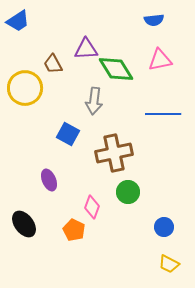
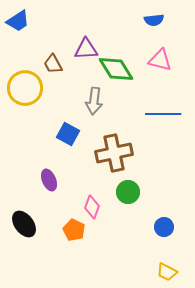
pink triangle: rotated 25 degrees clockwise
yellow trapezoid: moved 2 px left, 8 px down
